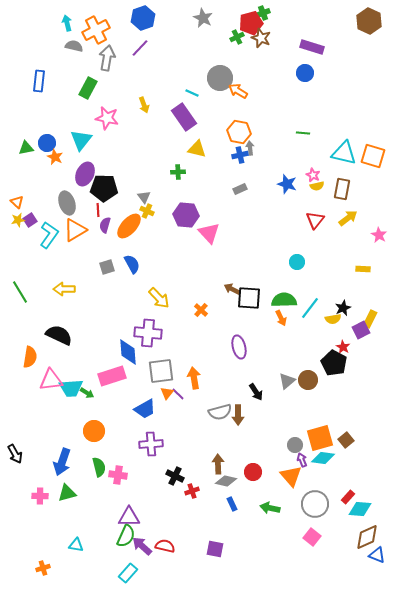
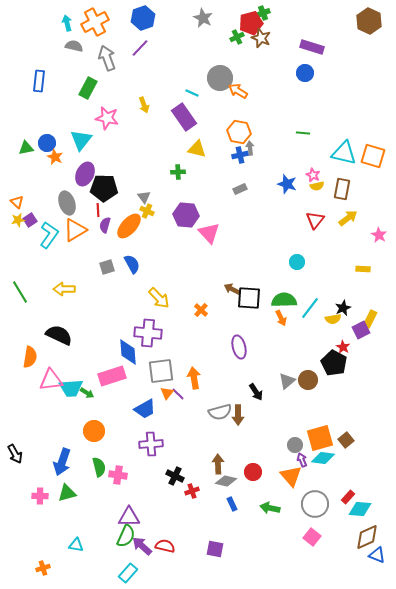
orange cross at (96, 30): moved 1 px left, 8 px up
gray arrow at (107, 58): rotated 30 degrees counterclockwise
